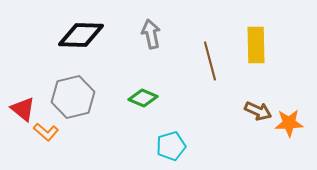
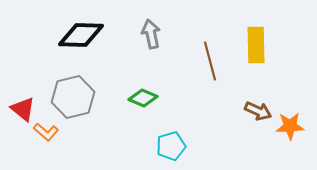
orange star: moved 1 px right, 3 px down
